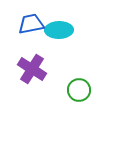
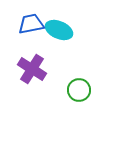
cyan ellipse: rotated 24 degrees clockwise
